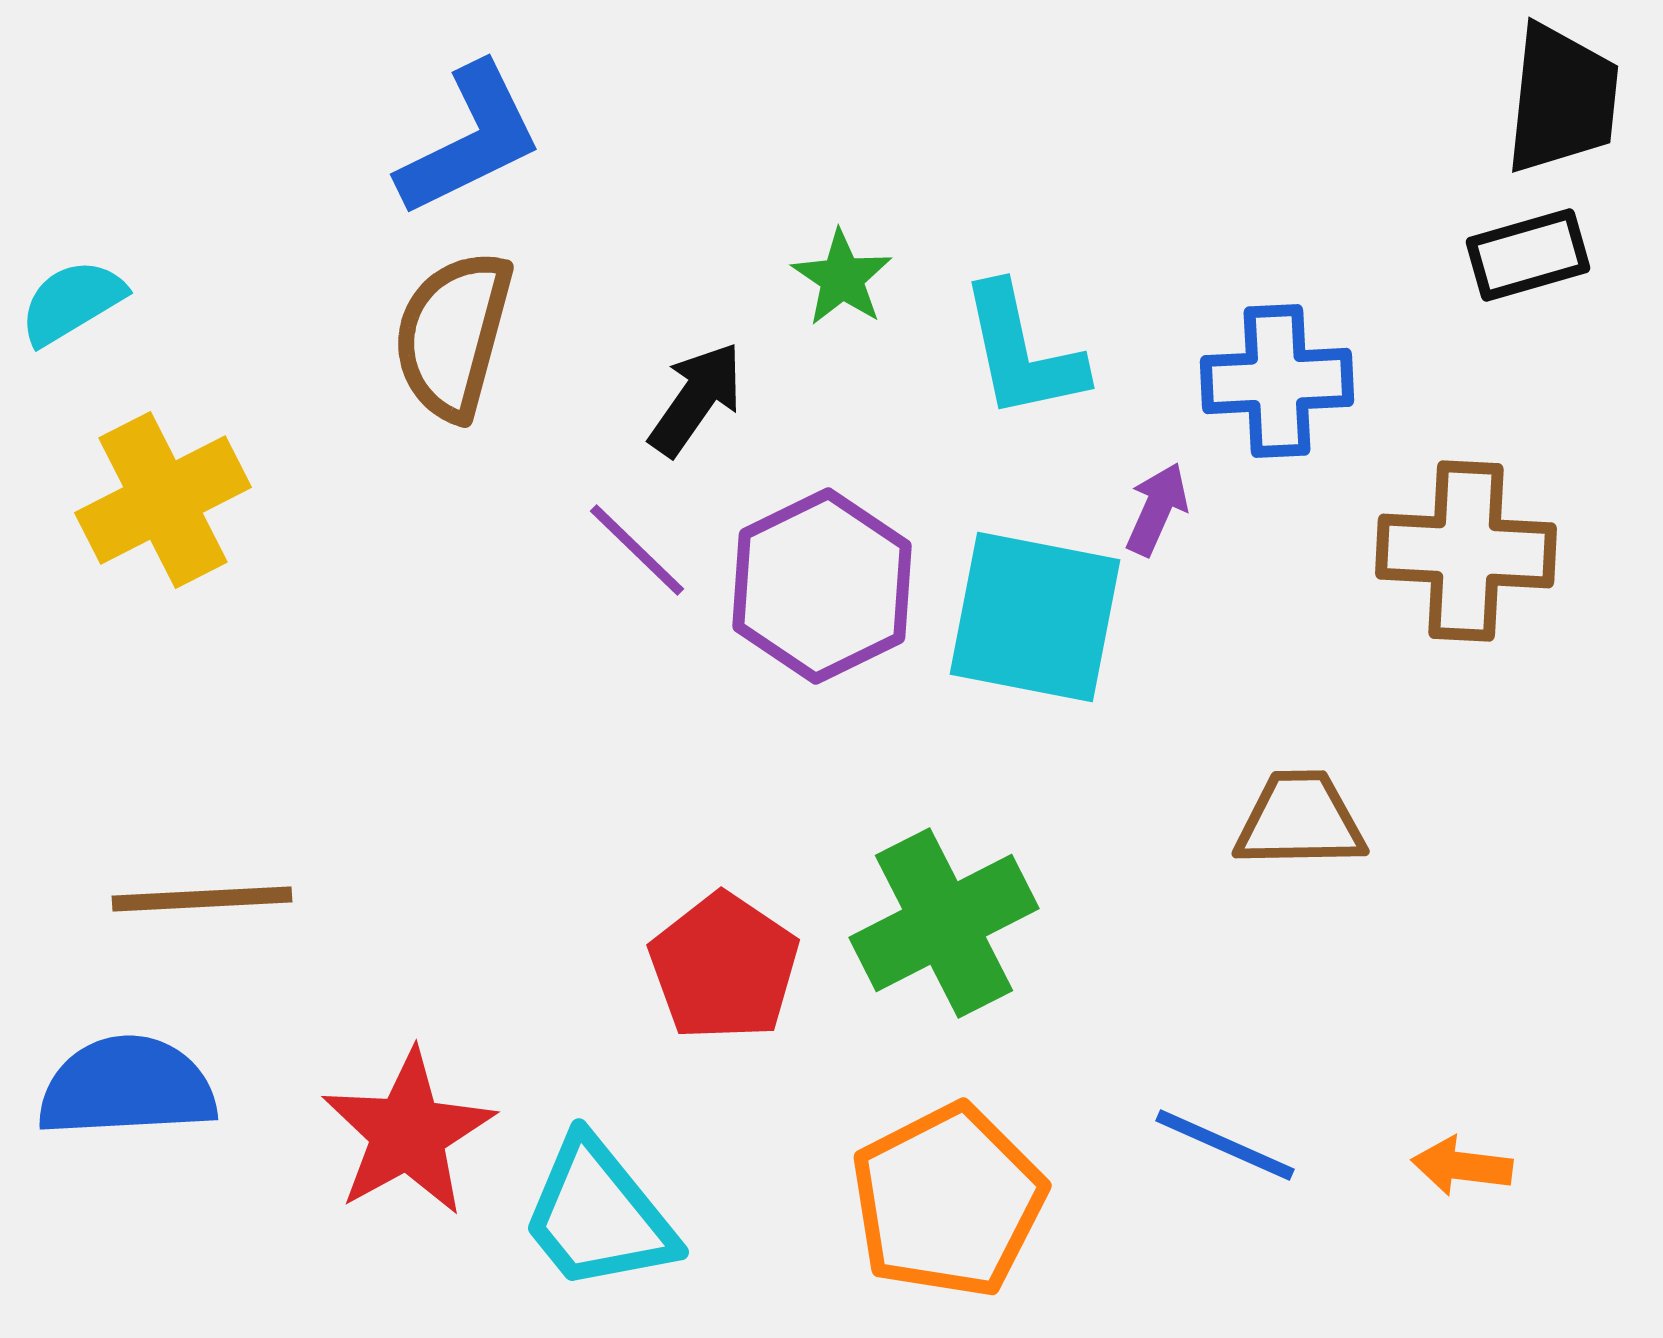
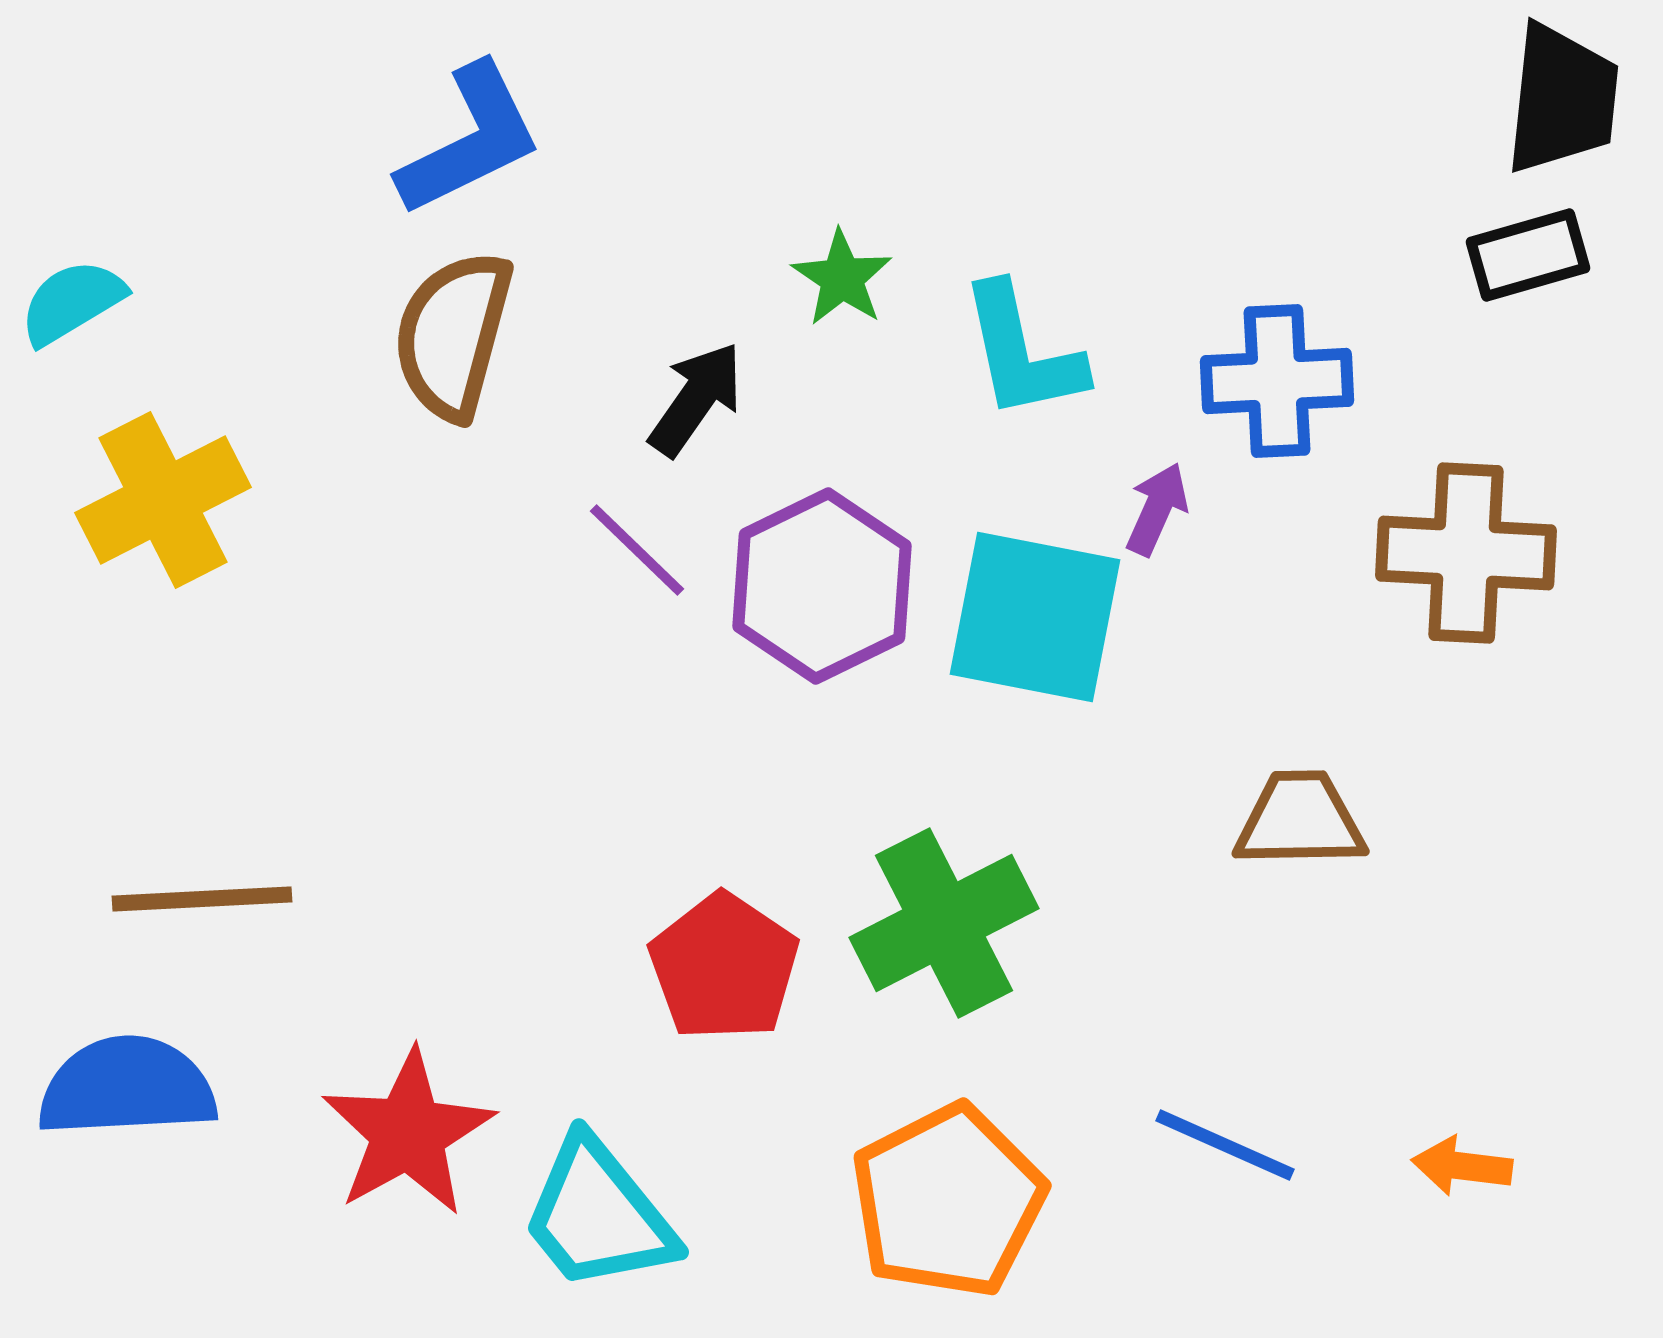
brown cross: moved 2 px down
